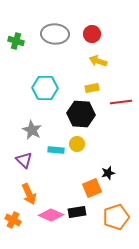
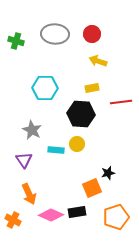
purple triangle: rotated 12 degrees clockwise
